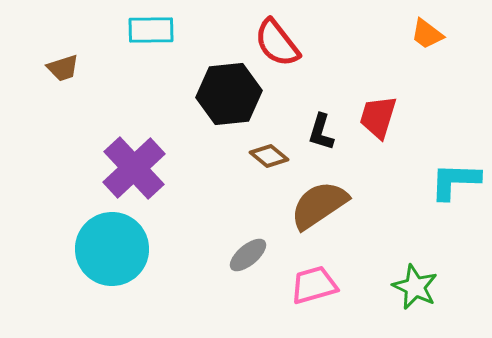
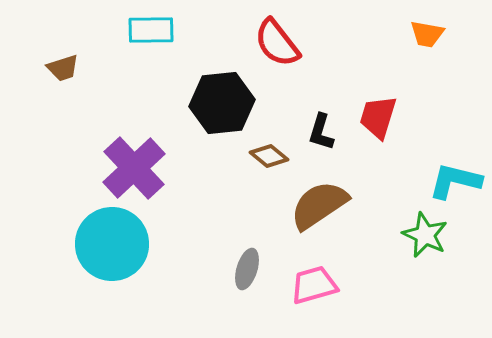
orange trapezoid: rotated 27 degrees counterclockwise
black hexagon: moved 7 px left, 9 px down
cyan L-shape: rotated 12 degrees clockwise
cyan circle: moved 5 px up
gray ellipse: moved 1 px left, 14 px down; rotated 33 degrees counterclockwise
green star: moved 10 px right, 52 px up
